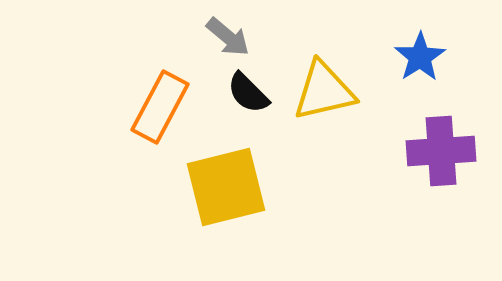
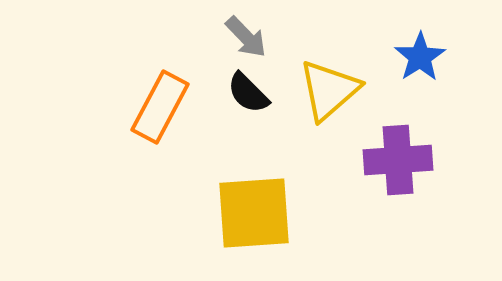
gray arrow: moved 18 px right; rotated 6 degrees clockwise
yellow triangle: moved 5 px right, 1 px up; rotated 28 degrees counterclockwise
purple cross: moved 43 px left, 9 px down
yellow square: moved 28 px right, 26 px down; rotated 10 degrees clockwise
